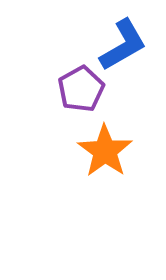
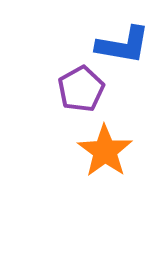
blue L-shape: rotated 40 degrees clockwise
